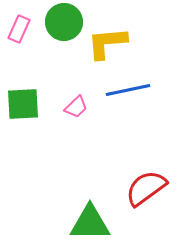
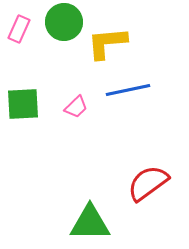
red semicircle: moved 2 px right, 5 px up
